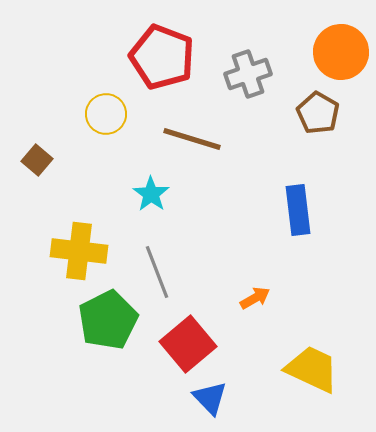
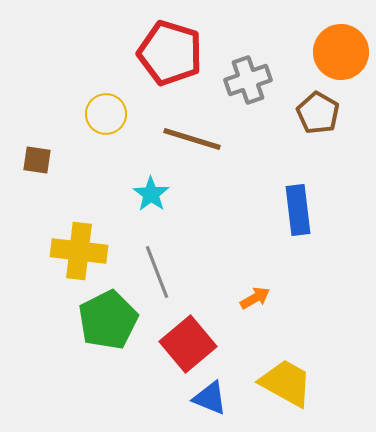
red pentagon: moved 8 px right, 4 px up; rotated 4 degrees counterclockwise
gray cross: moved 6 px down
brown square: rotated 32 degrees counterclockwise
yellow trapezoid: moved 26 px left, 14 px down; rotated 4 degrees clockwise
blue triangle: rotated 24 degrees counterclockwise
